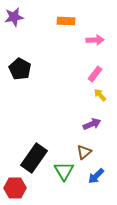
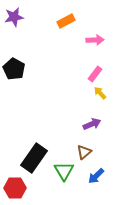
orange rectangle: rotated 30 degrees counterclockwise
black pentagon: moved 6 px left
yellow arrow: moved 2 px up
